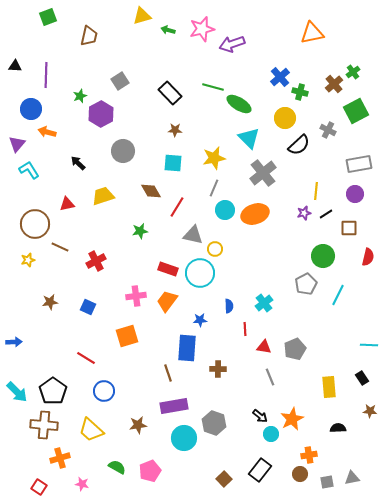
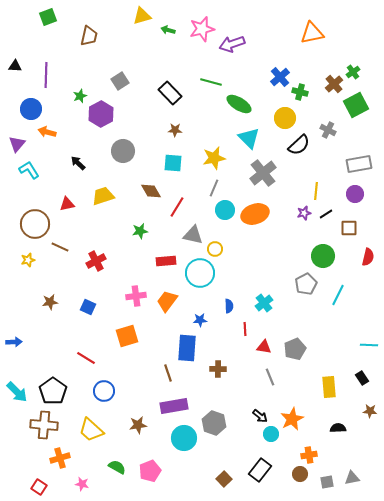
green line at (213, 87): moved 2 px left, 5 px up
green square at (356, 111): moved 6 px up
red rectangle at (168, 269): moved 2 px left, 8 px up; rotated 24 degrees counterclockwise
